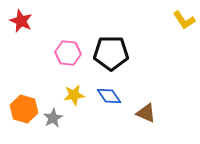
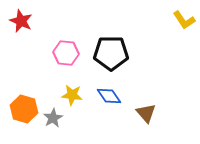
pink hexagon: moved 2 px left
yellow star: moved 2 px left; rotated 15 degrees clockwise
brown triangle: rotated 25 degrees clockwise
